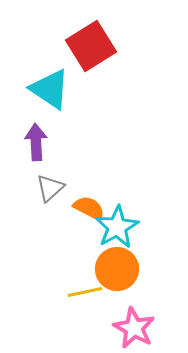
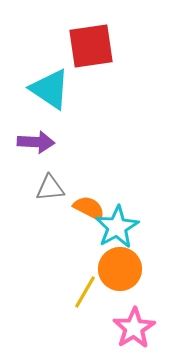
red square: rotated 24 degrees clockwise
purple arrow: rotated 96 degrees clockwise
gray triangle: rotated 36 degrees clockwise
orange circle: moved 3 px right
yellow line: rotated 48 degrees counterclockwise
pink star: rotated 12 degrees clockwise
